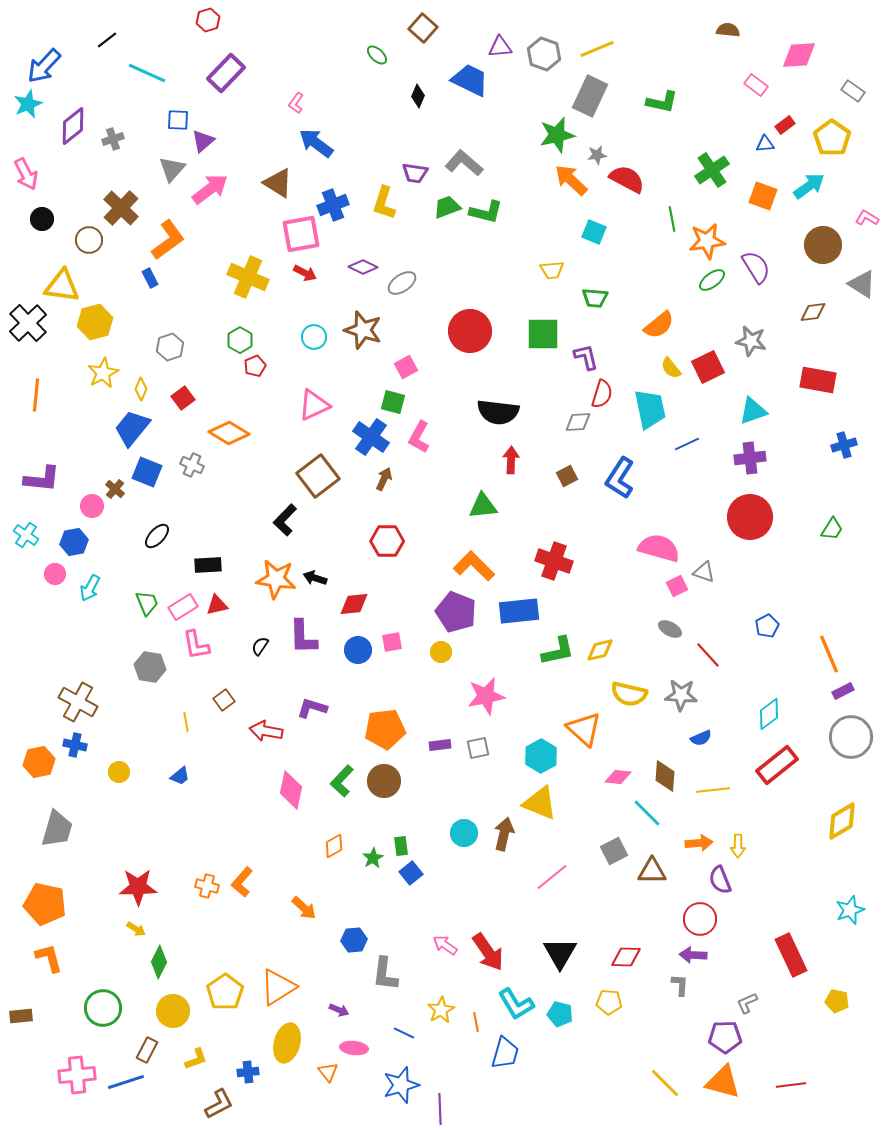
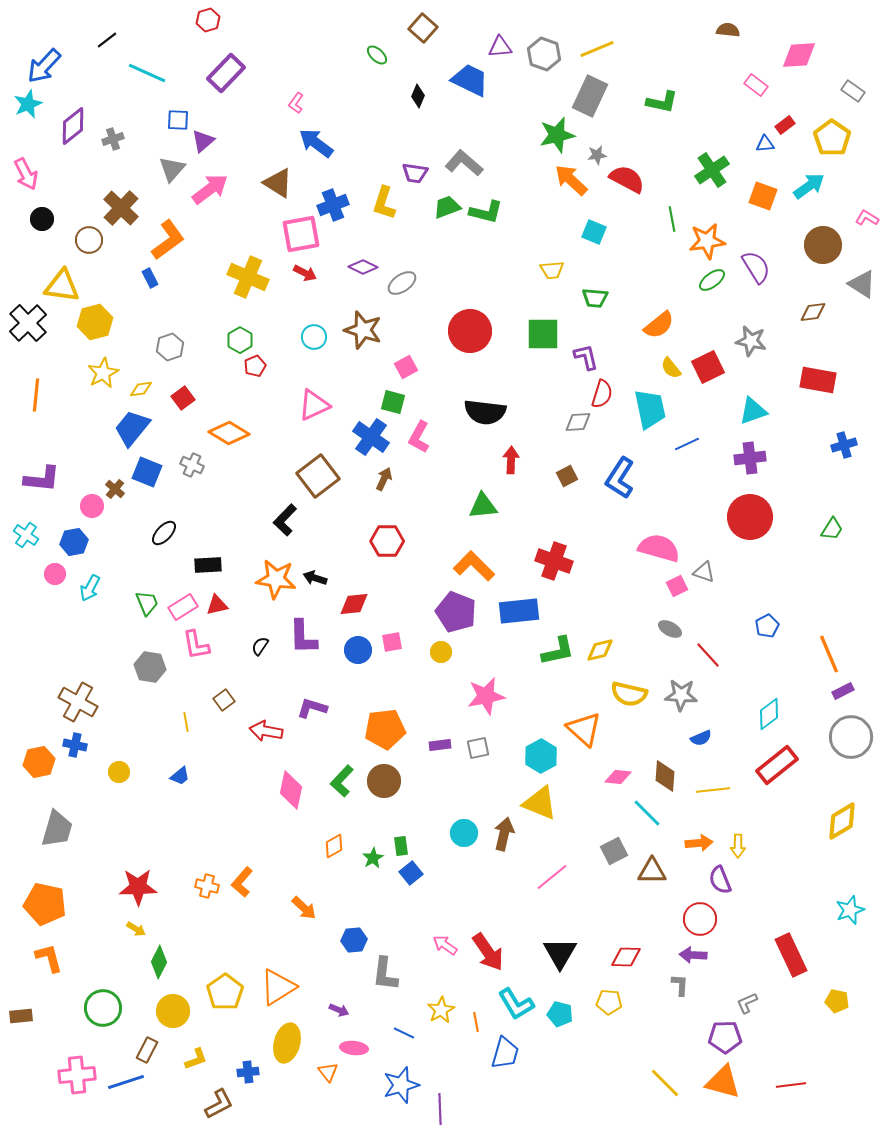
yellow diamond at (141, 389): rotated 60 degrees clockwise
black semicircle at (498, 412): moved 13 px left
black ellipse at (157, 536): moved 7 px right, 3 px up
